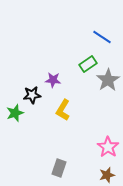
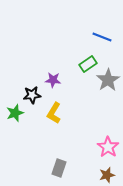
blue line: rotated 12 degrees counterclockwise
yellow L-shape: moved 9 px left, 3 px down
